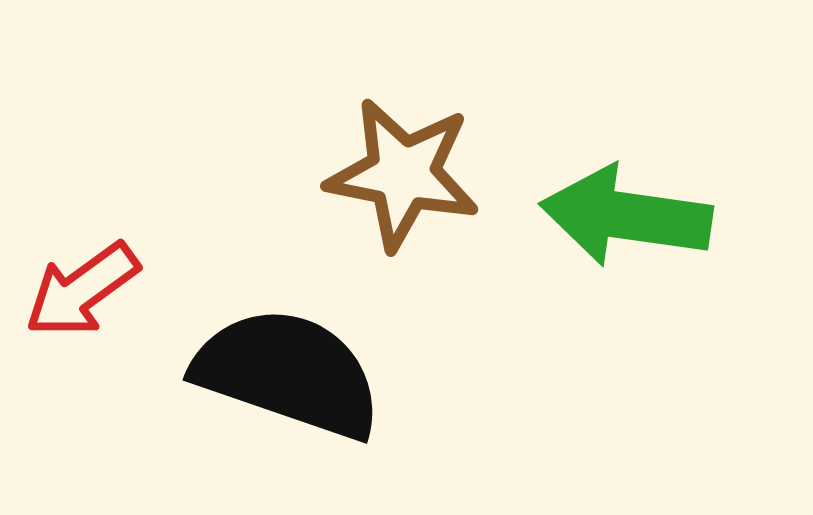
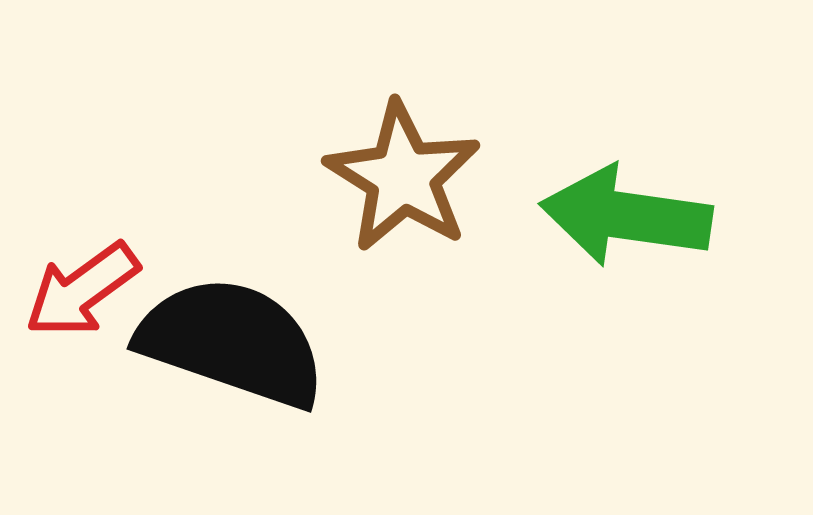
brown star: moved 3 px down; rotated 21 degrees clockwise
black semicircle: moved 56 px left, 31 px up
